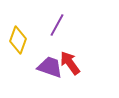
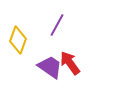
purple trapezoid: rotated 16 degrees clockwise
